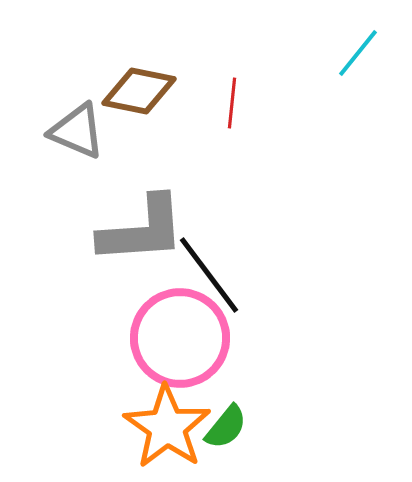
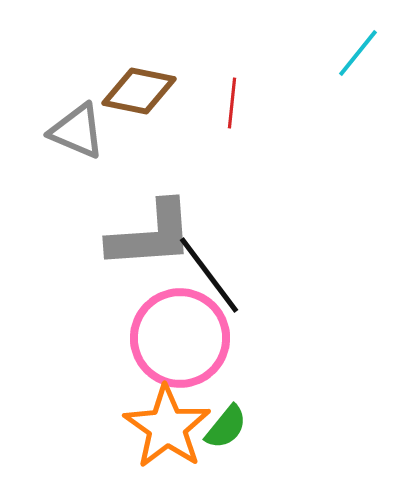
gray L-shape: moved 9 px right, 5 px down
